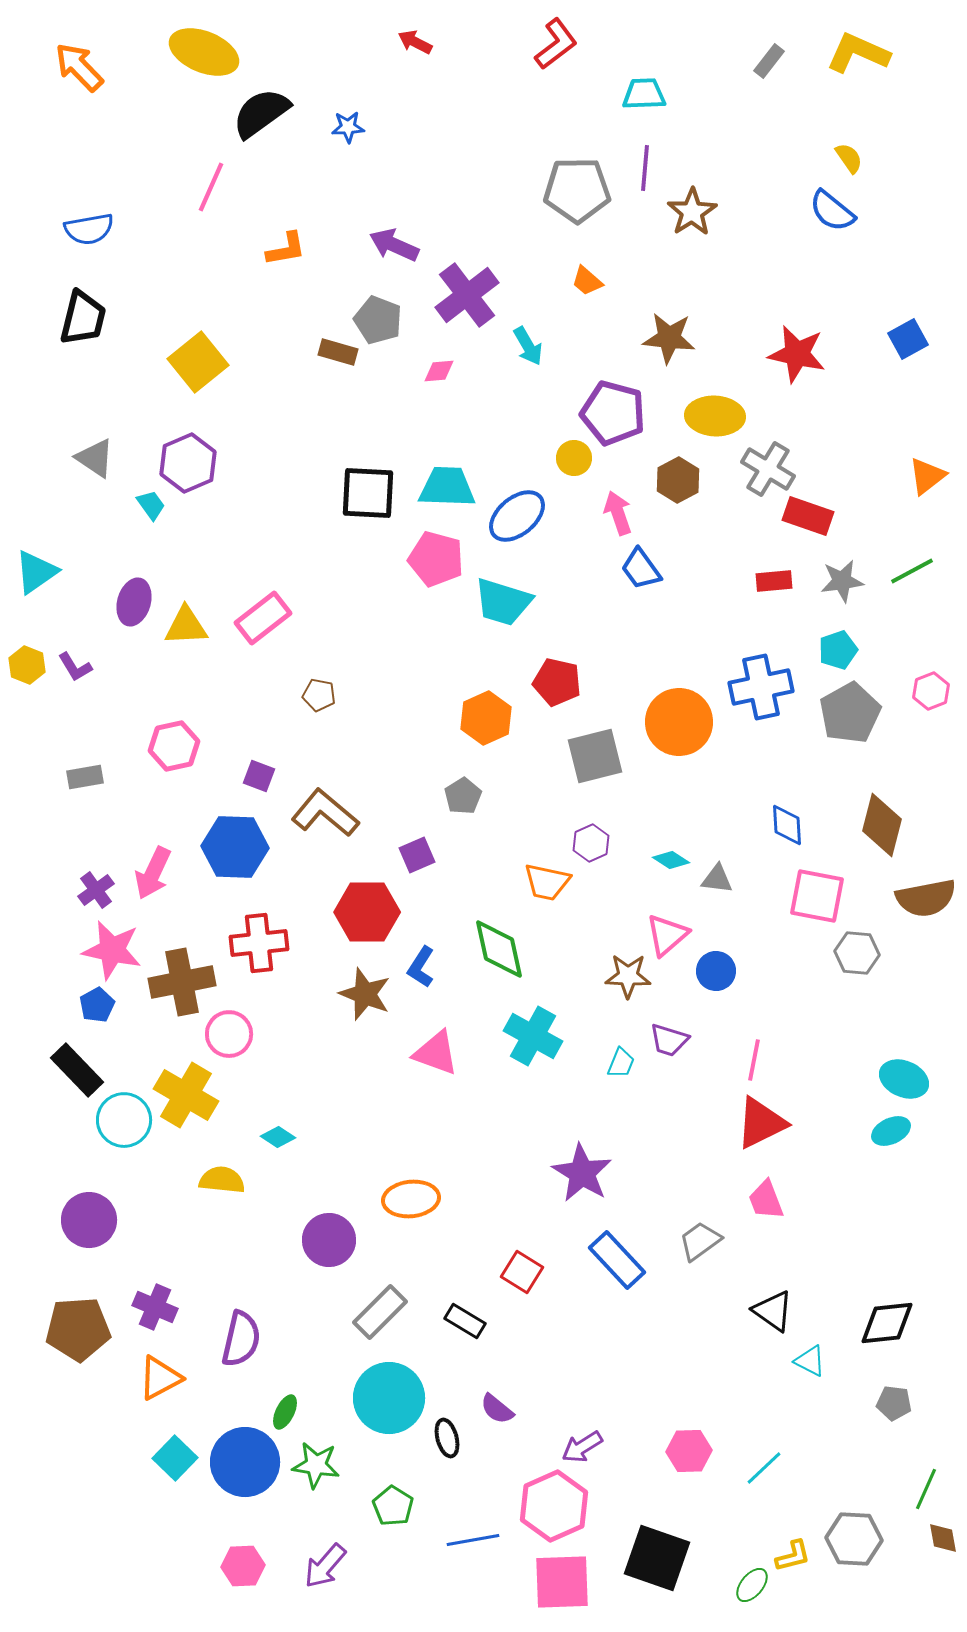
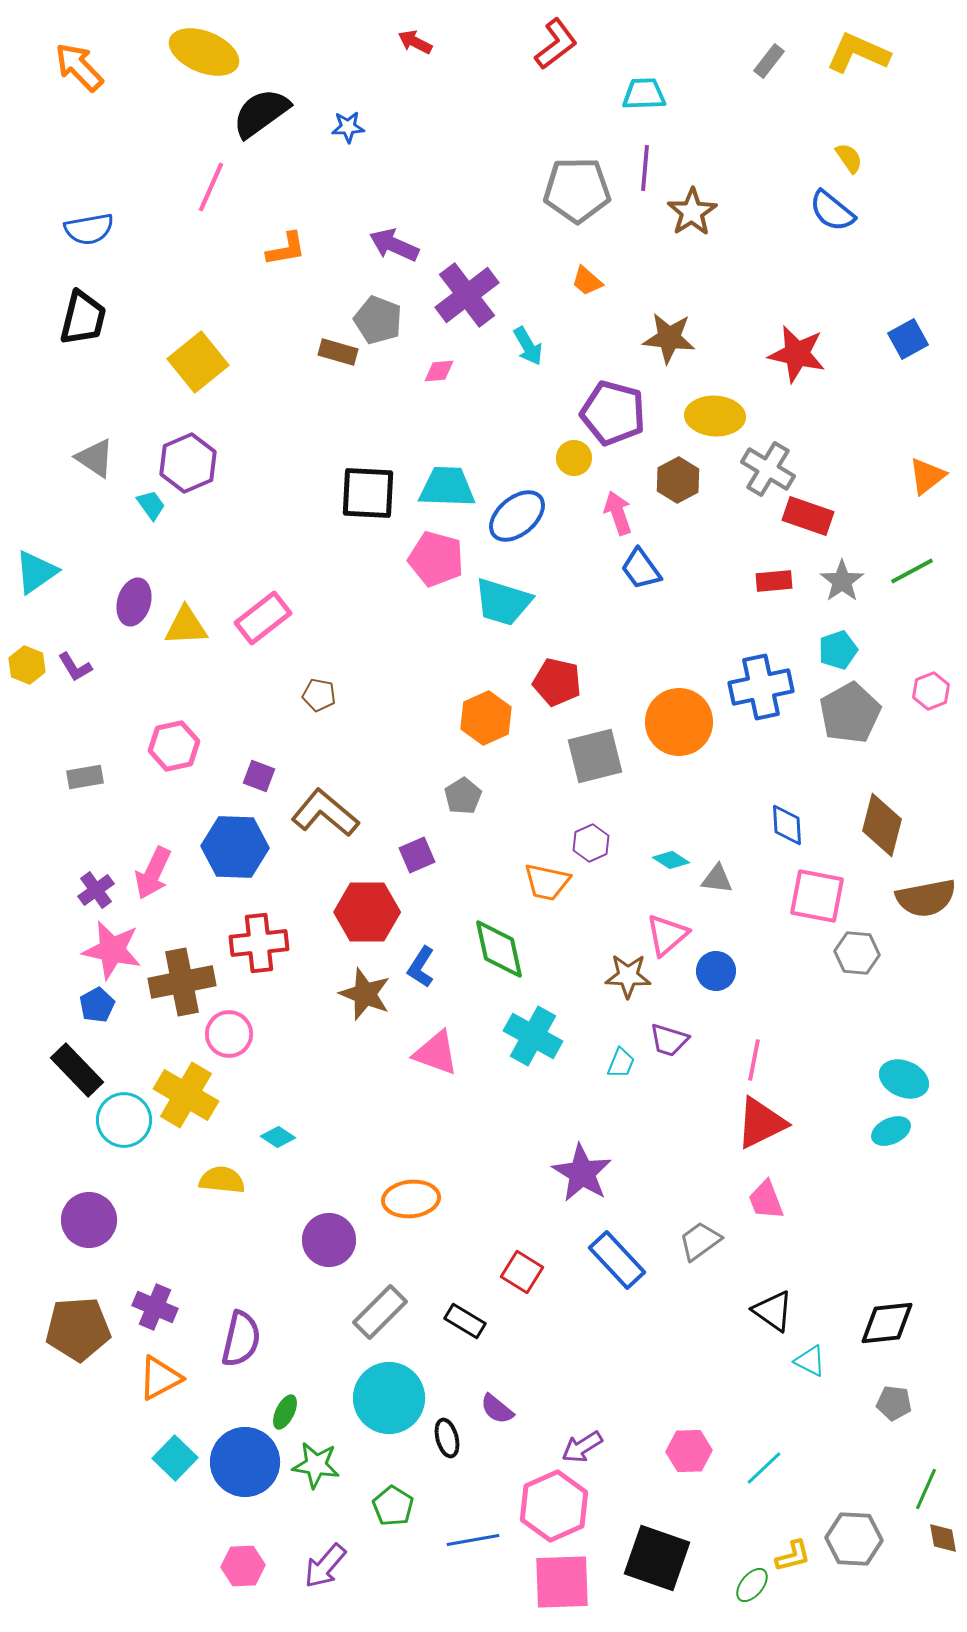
gray star at (842, 581): rotated 27 degrees counterclockwise
